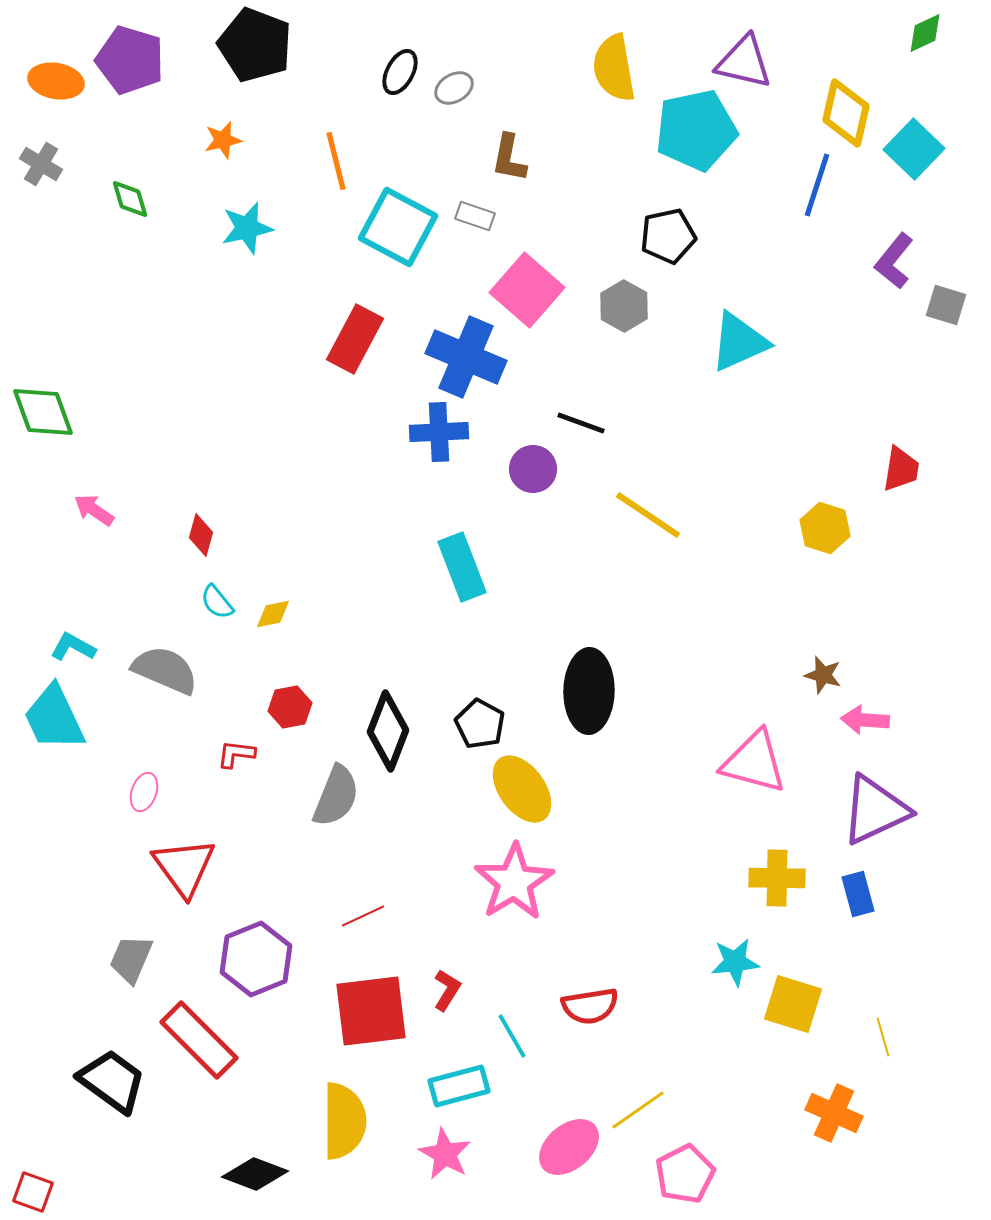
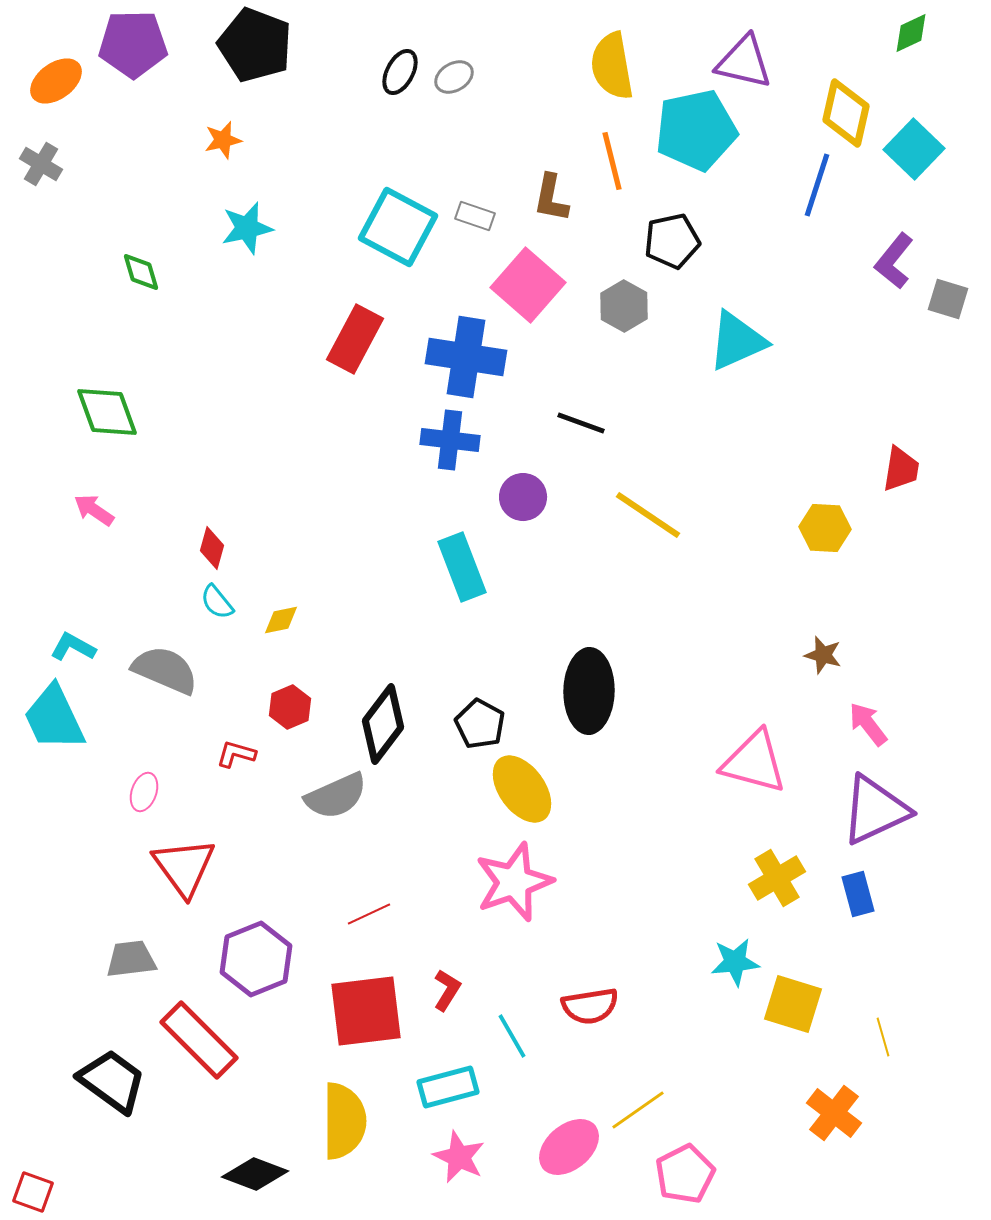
green diamond at (925, 33): moved 14 px left
purple pentagon at (130, 60): moved 3 px right, 16 px up; rotated 18 degrees counterclockwise
yellow semicircle at (614, 68): moved 2 px left, 2 px up
orange ellipse at (56, 81): rotated 46 degrees counterclockwise
gray ellipse at (454, 88): moved 11 px up
brown L-shape at (509, 158): moved 42 px right, 40 px down
orange line at (336, 161): moved 276 px right
green diamond at (130, 199): moved 11 px right, 73 px down
black pentagon at (668, 236): moved 4 px right, 5 px down
pink square at (527, 290): moved 1 px right, 5 px up
gray square at (946, 305): moved 2 px right, 6 px up
cyan triangle at (739, 342): moved 2 px left, 1 px up
blue cross at (466, 357): rotated 14 degrees counterclockwise
green diamond at (43, 412): moved 64 px right
blue cross at (439, 432): moved 11 px right, 8 px down; rotated 10 degrees clockwise
purple circle at (533, 469): moved 10 px left, 28 px down
yellow hexagon at (825, 528): rotated 15 degrees counterclockwise
red diamond at (201, 535): moved 11 px right, 13 px down
yellow diamond at (273, 614): moved 8 px right, 6 px down
brown star at (823, 675): moved 20 px up
red hexagon at (290, 707): rotated 12 degrees counterclockwise
pink arrow at (865, 720): moved 3 px right, 4 px down; rotated 48 degrees clockwise
black diamond at (388, 731): moved 5 px left, 7 px up; rotated 16 degrees clockwise
red L-shape at (236, 754): rotated 9 degrees clockwise
gray semicircle at (336, 796): rotated 44 degrees clockwise
yellow cross at (777, 878): rotated 32 degrees counterclockwise
pink star at (514, 882): rotated 12 degrees clockwise
red line at (363, 916): moved 6 px right, 2 px up
gray trapezoid at (131, 959): rotated 60 degrees clockwise
red square at (371, 1011): moved 5 px left
cyan rectangle at (459, 1086): moved 11 px left, 1 px down
orange cross at (834, 1113): rotated 14 degrees clockwise
pink star at (445, 1154): moved 14 px right, 3 px down; rotated 4 degrees counterclockwise
